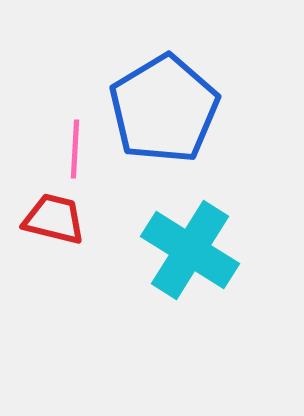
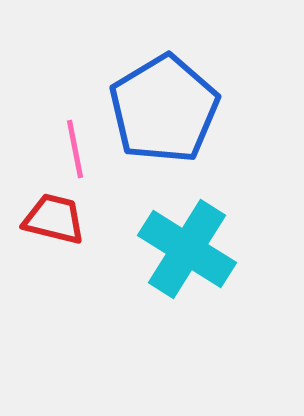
pink line: rotated 14 degrees counterclockwise
cyan cross: moved 3 px left, 1 px up
